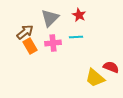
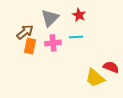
orange rectangle: rotated 42 degrees clockwise
